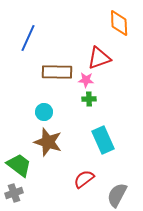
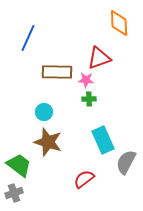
gray semicircle: moved 9 px right, 33 px up
